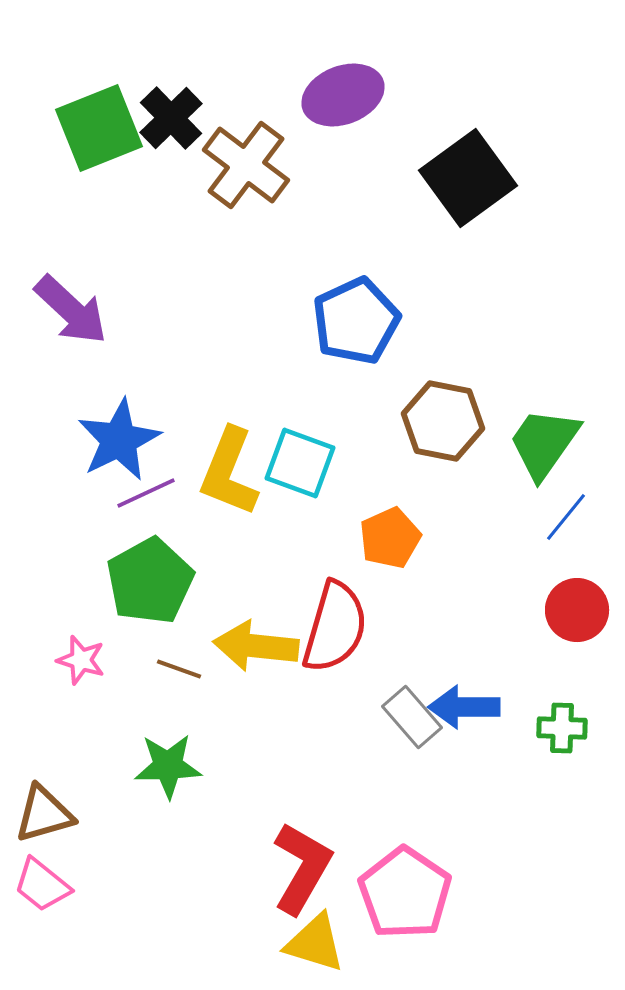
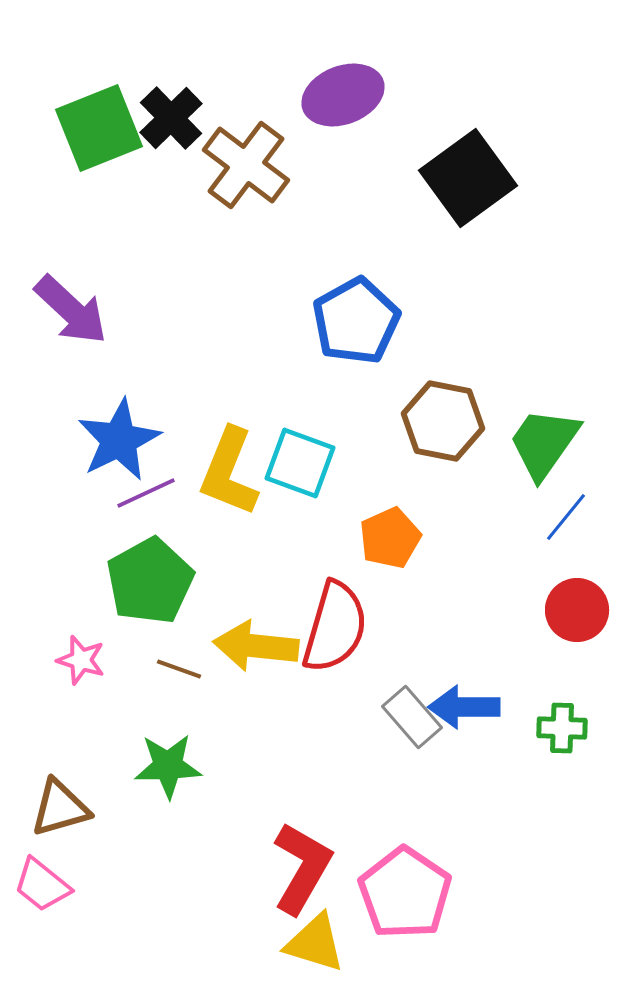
blue pentagon: rotated 4 degrees counterclockwise
brown triangle: moved 16 px right, 6 px up
